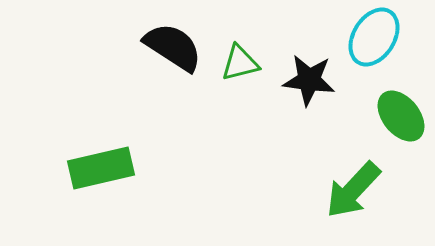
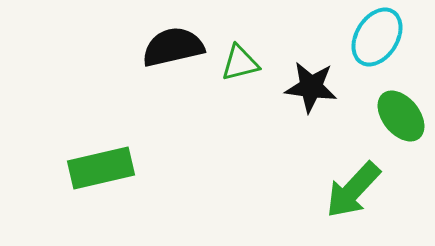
cyan ellipse: moved 3 px right
black semicircle: rotated 46 degrees counterclockwise
black star: moved 2 px right, 7 px down
